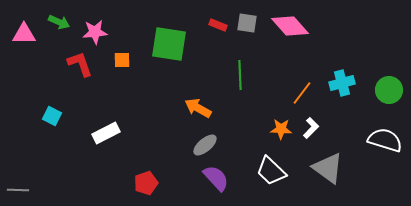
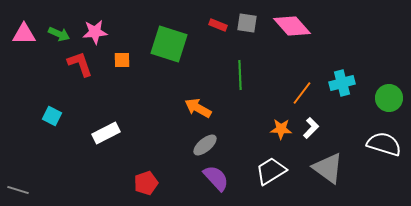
green arrow: moved 12 px down
pink diamond: moved 2 px right
green square: rotated 9 degrees clockwise
green circle: moved 8 px down
white semicircle: moved 1 px left, 4 px down
white trapezoid: rotated 104 degrees clockwise
gray line: rotated 15 degrees clockwise
